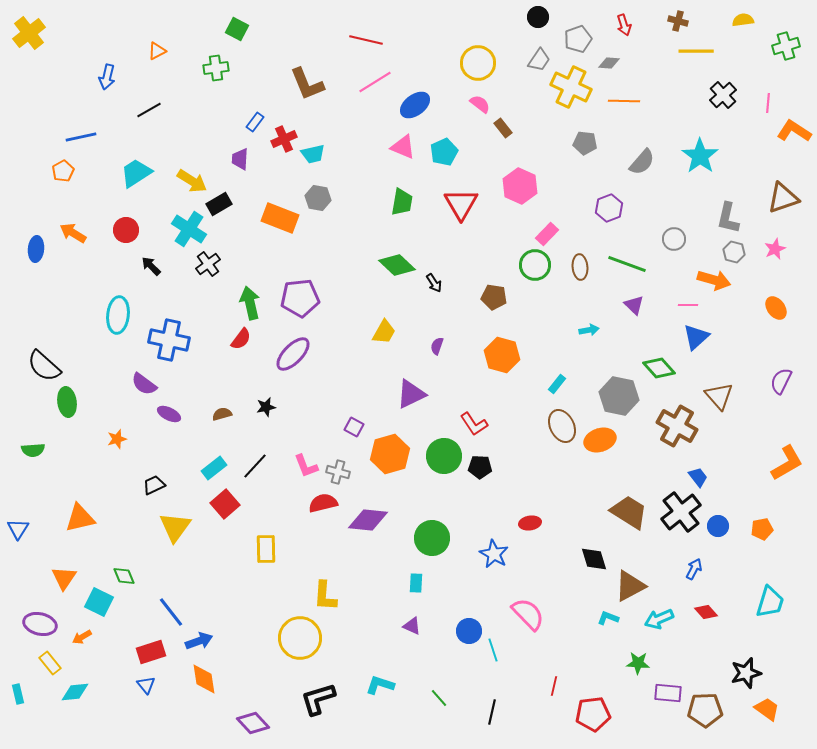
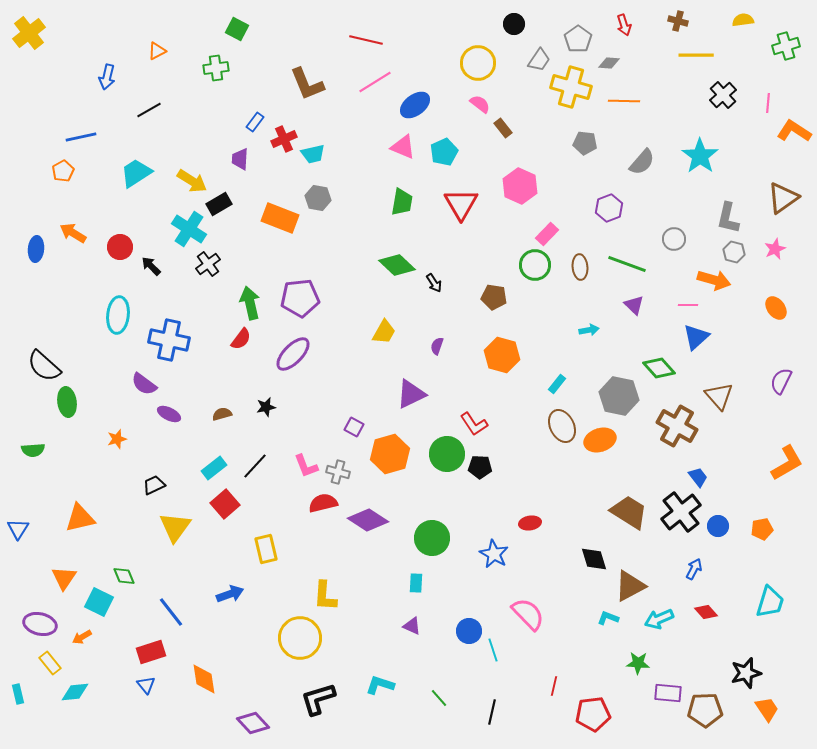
black circle at (538, 17): moved 24 px left, 7 px down
gray pentagon at (578, 39): rotated 16 degrees counterclockwise
yellow line at (696, 51): moved 4 px down
yellow cross at (571, 87): rotated 9 degrees counterclockwise
brown triangle at (783, 198): rotated 16 degrees counterclockwise
red circle at (126, 230): moved 6 px left, 17 px down
green circle at (444, 456): moved 3 px right, 2 px up
purple diamond at (368, 520): rotated 27 degrees clockwise
yellow rectangle at (266, 549): rotated 12 degrees counterclockwise
blue arrow at (199, 641): moved 31 px right, 47 px up
orange trapezoid at (767, 709): rotated 20 degrees clockwise
